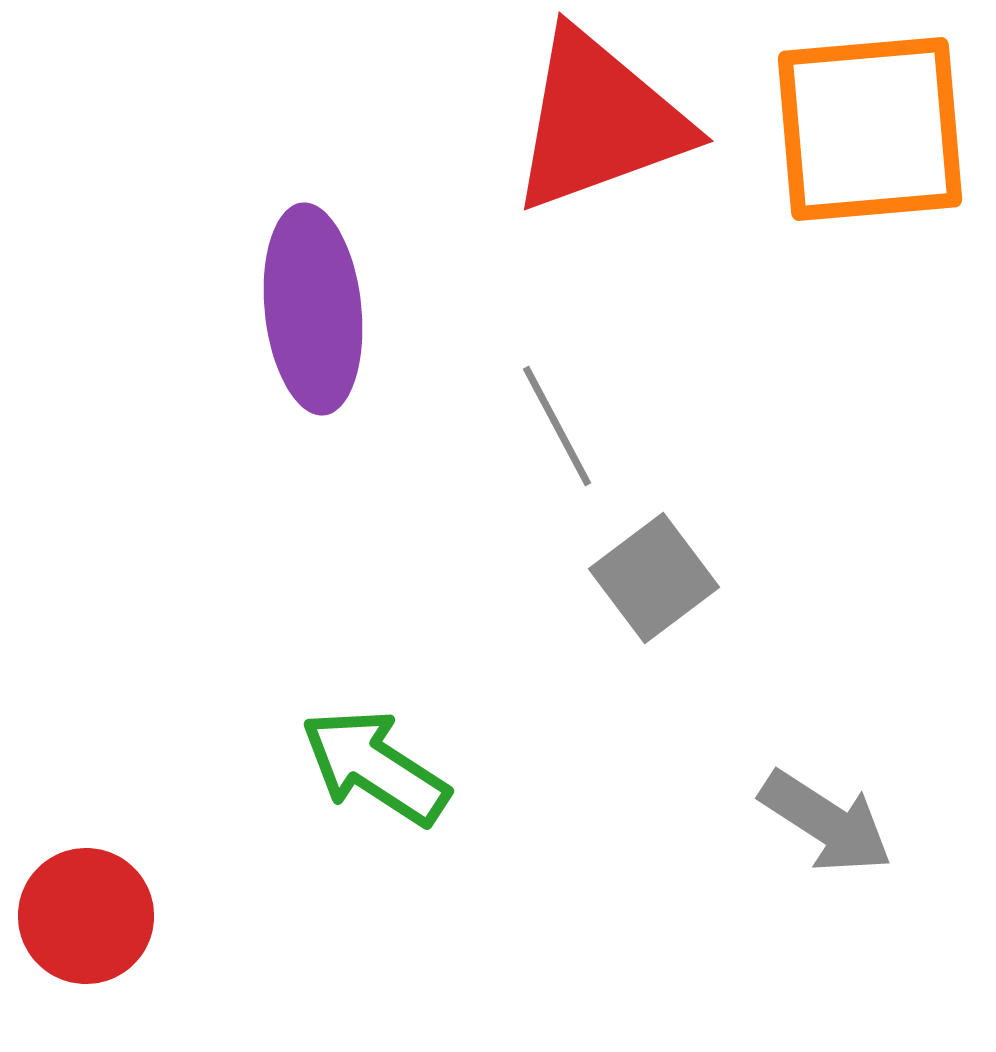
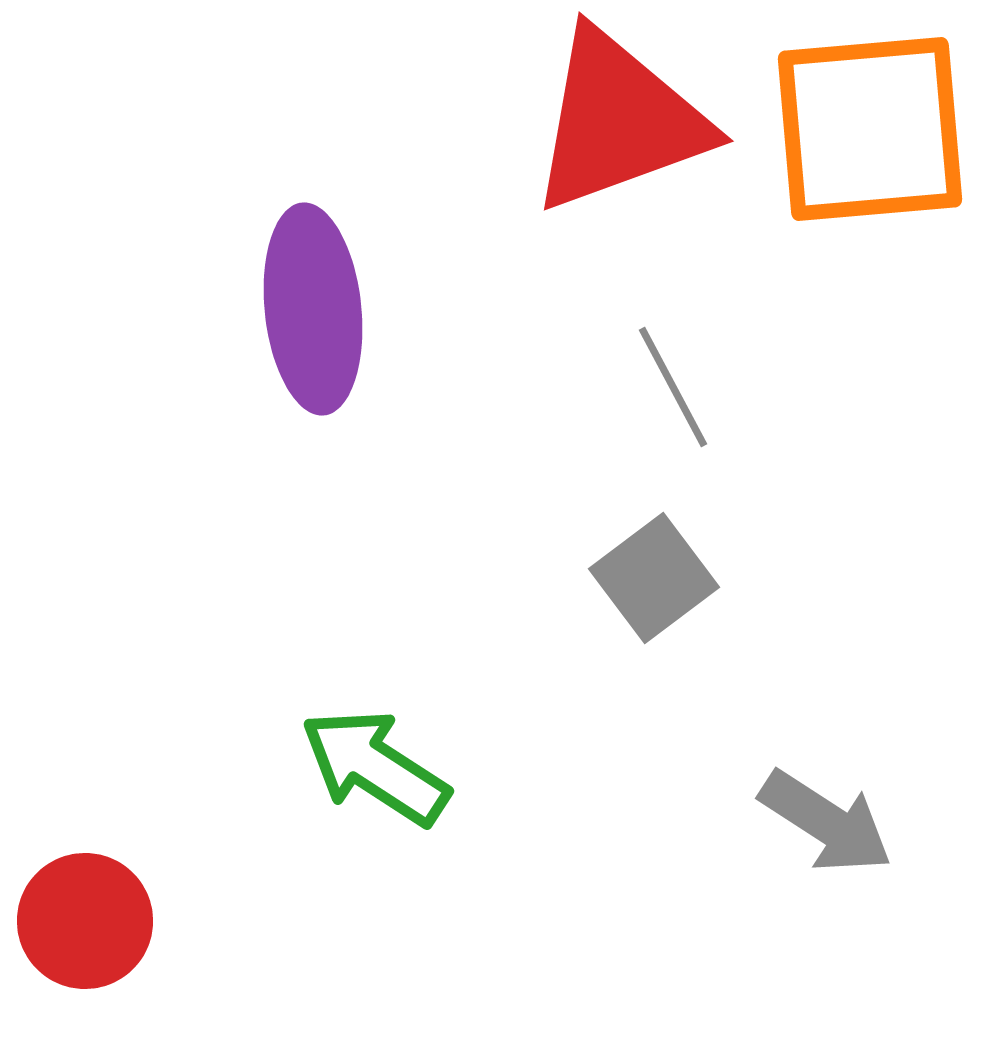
red triangle: moved 20 px right
gray line: moved 116 px right, 39 px up
red circle: moved 1 px left, 5 px down
